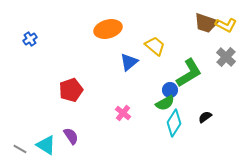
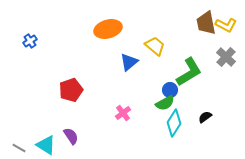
brown trapezoid: rotated 60 degrees clockwise
blue cross: moved 2 px down
green L-shape: moved 1 px up
pink cross: rotated 14 degrees clockwise
gray line: moved 1 px left, 1 px up
